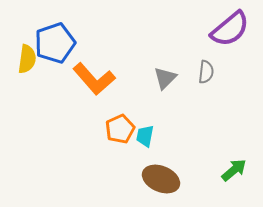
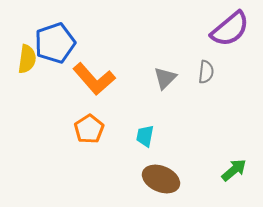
orange pentagon: moved 31 px left; rotated 8 degrees counterclockwise
